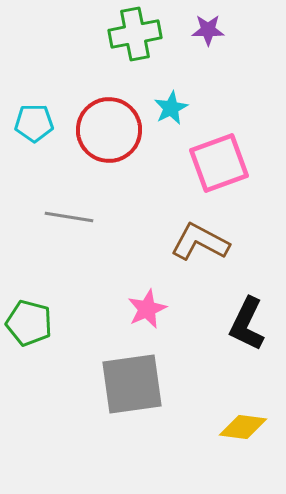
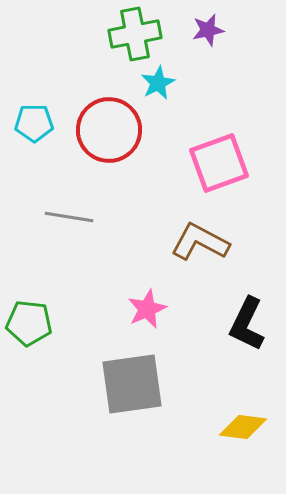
purple star: rotated 12 degrees counterclockwise
cyan star: moved 13 px left, 25 px up
green pentagon: rotated 9 degrees counterclockwise
